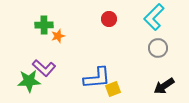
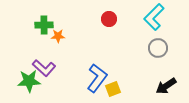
orange star: rotated 16 degrees clockwise
blue L-shape: rotated 48 degrees counterclockwise
black arrow: moved 2 px right
